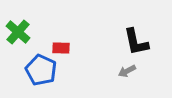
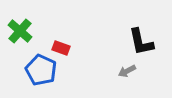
green cross: moved 2 px right, 1 px up
black L-shape: moved 5 px right
red rectangle: rotated 18 degrees clockwise
